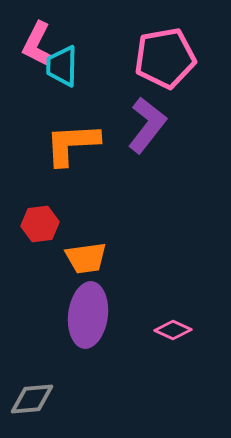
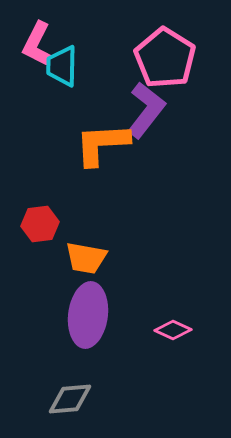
pink pentagon: rotated 30 degrees counterclockwise
purple L-shape: moved 1 px left, 15 px up
orange L-shape: moved 30 px right
orange trapezoid: rotated 18 degrees clockwise
gray diamond: moved 38 px right
